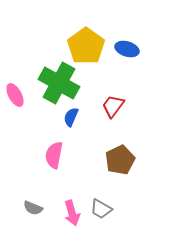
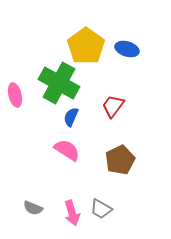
pink ellipse: rotated 15 degrees clockwise
pink semicircle: moved 13 px right, 5 px up; rotated 112 degrees clockwise
